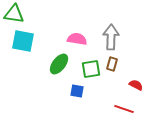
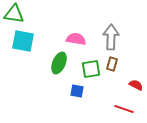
pink semicircle: moved 1 px left
green ellipse: moved 1 px up; rotated 15 degrees counterclockwise
